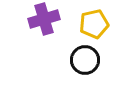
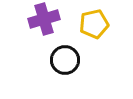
black circle: moved 20 px left
